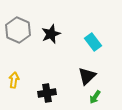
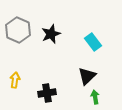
yellow arrow: moved 1 px right
green arrow: rotated 136 degrees clockwise
